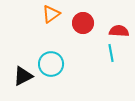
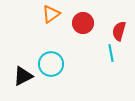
red semicircle: rotated 78 degrees counterclockwise
